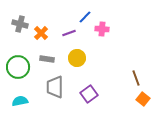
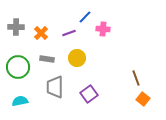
gray cross: moved 4 px left, 3 px down; rotated 14 degrees counterclockwise
pink cross: moved 1 px right
